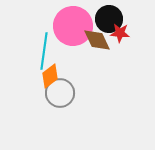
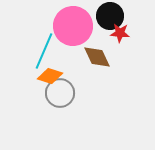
black circle: moved 1 px right, 3 px up
brown diamond: moved 17 px down
cyan line: rotated 15 degrees clockwise
orange diamond: rotated 55 degrees clockwise
